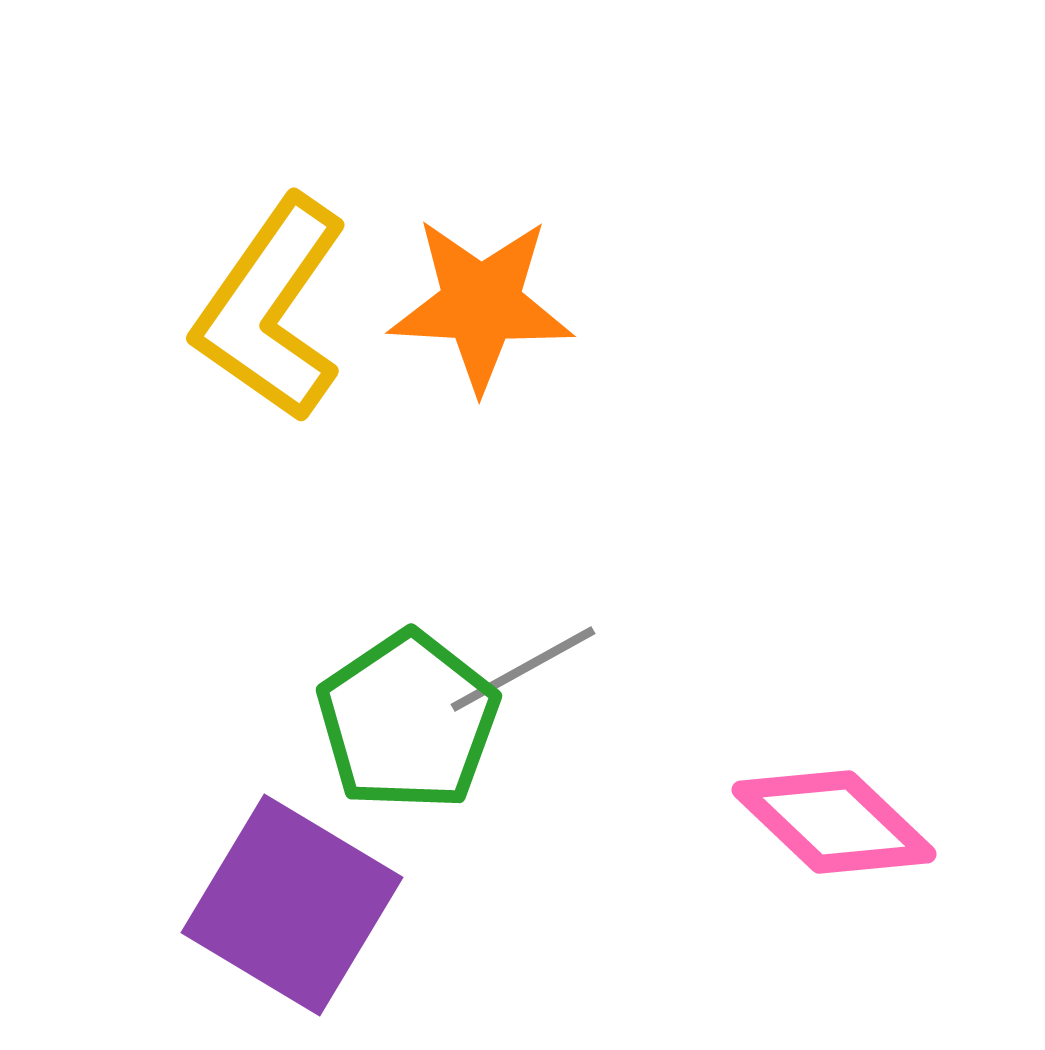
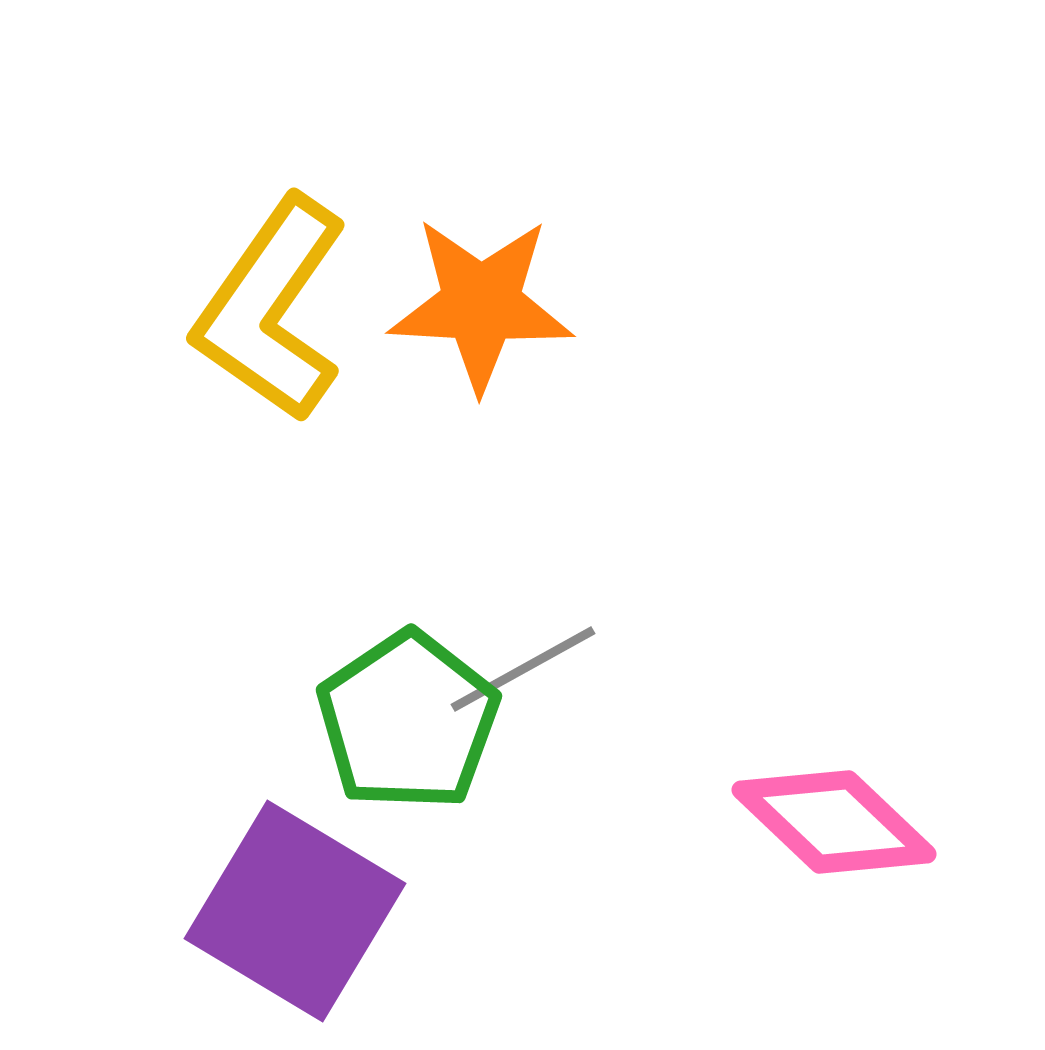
purple square: moved 3 px right, 6 px down
